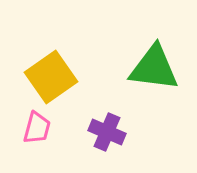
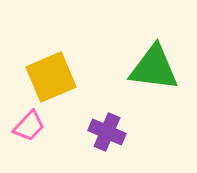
yellow square: rotated 12 degrees clockwise
pink trapezoid: moved 8 px left, 2 px up; rotated 28 degrees clockwise
